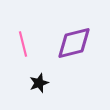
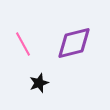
pink line: rotated 15 degrees counterclockwise
